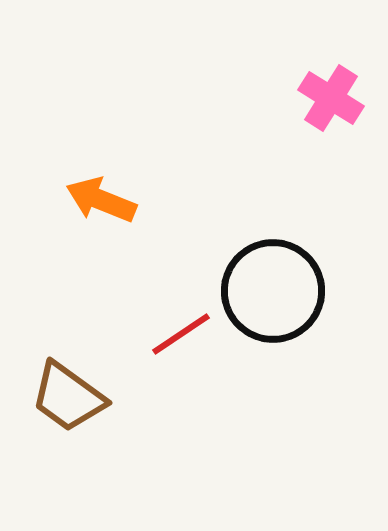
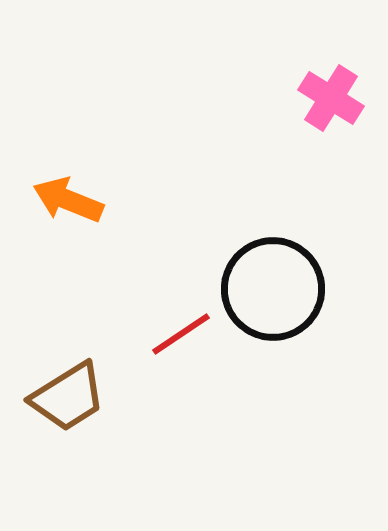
orange arrow: moved 33 px left
black circle: moved 2 px up
brown trapezoid: rotated 68 degrees counterclockwise
